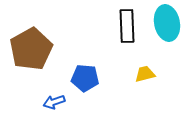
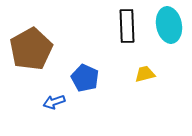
cyan ellipse: moved 2 px right, 2 px down
blue pentagon: rotated 20 degrees clockwise
